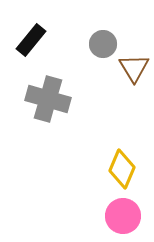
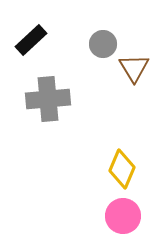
black rectangle: rotated 8 degrees clockwise
gray cross: rotated 21 degrees counterclockwise
